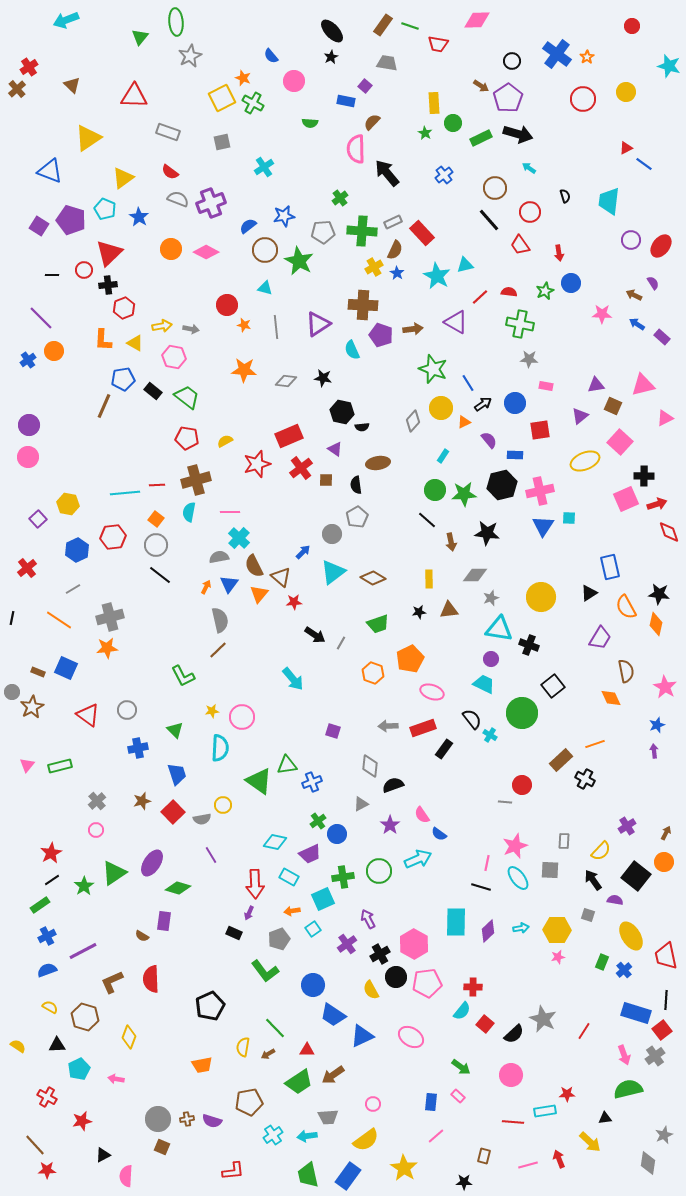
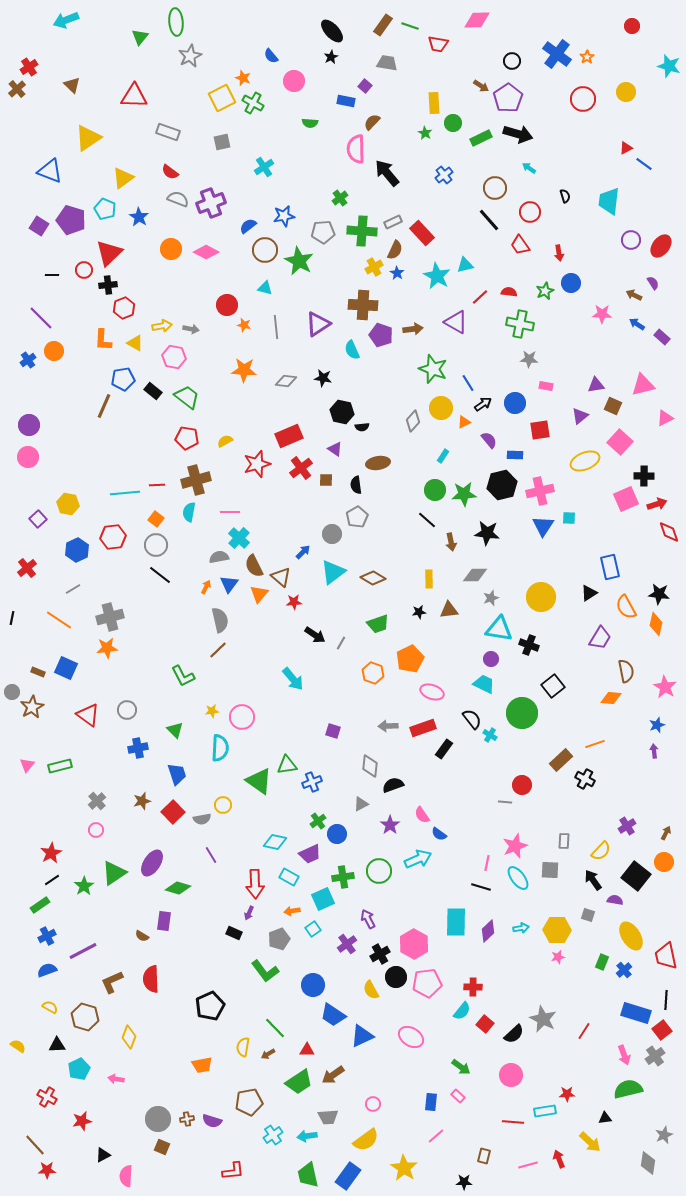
orange diamond at (611, 698): rotated 60 degrees counterclockwise
